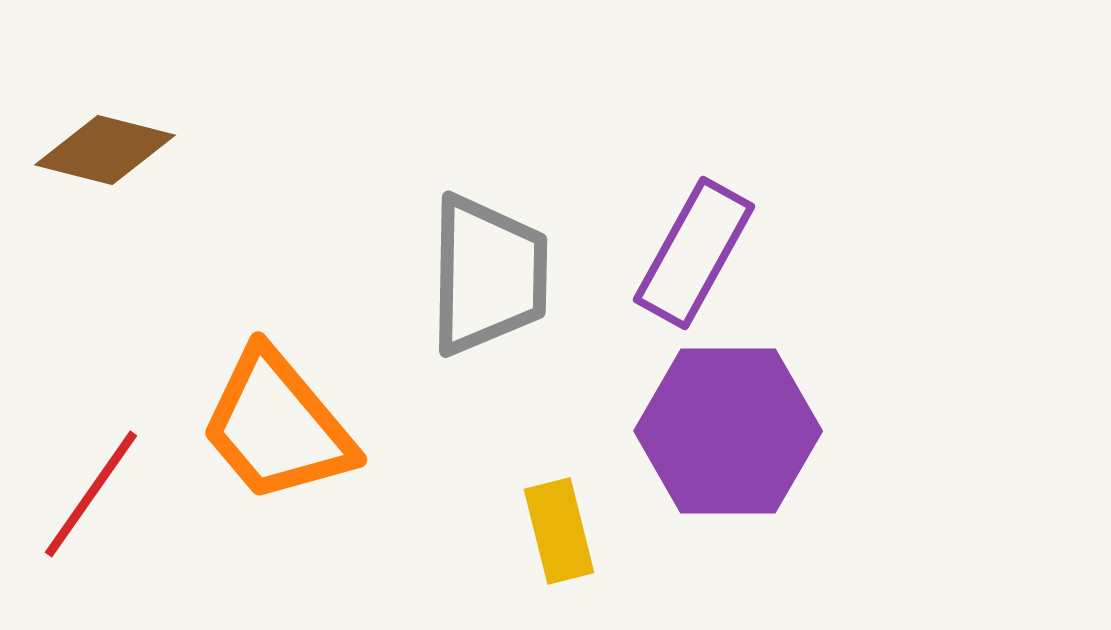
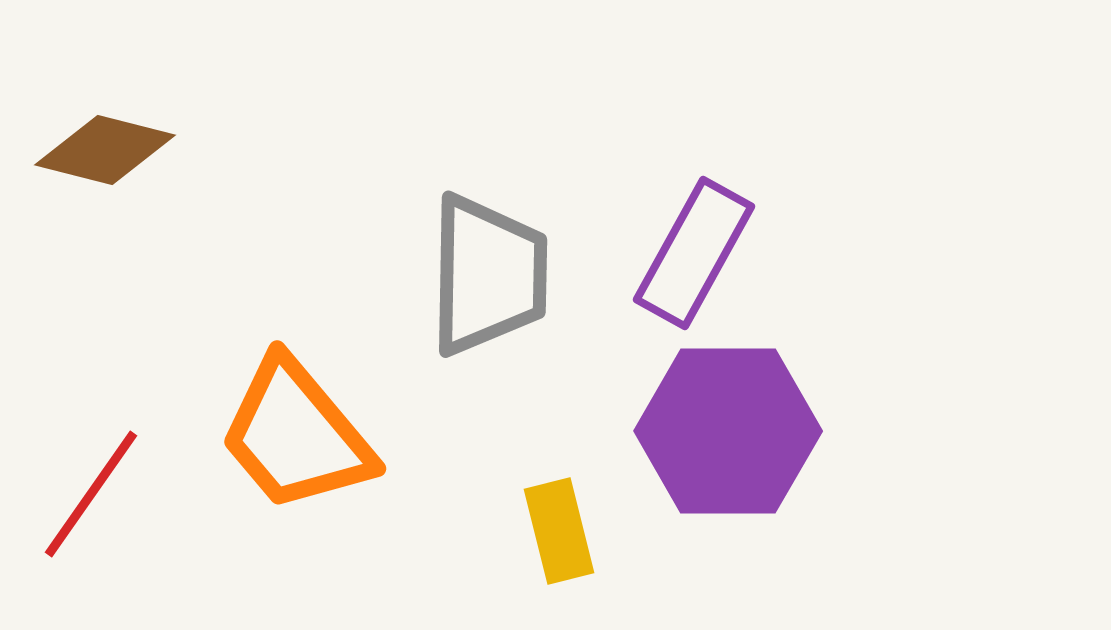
orange trapezoid: moved 19 px right, 9 px down
